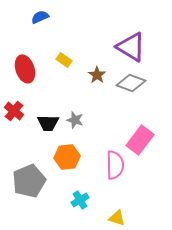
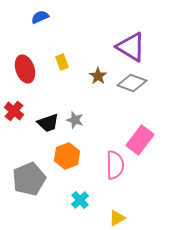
yellow rectangle: moved 2 px left, 2 px down; rotated 35 degrees clockwise
brown star: moved 1 px right, 1 px down
gray diamond: moved 1 px right
black trapezoid: rotated 20 degrees counterclockwise
orange hexagon: moved 1 px up; rotated 15 degrees counterclockwise
gray pentagon: moved 2 px up
cyan cross: rotated 12 degrees counterclockwise
yellow triangle: rotated 48 degrees counterclockwise
